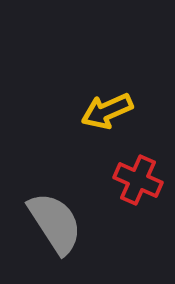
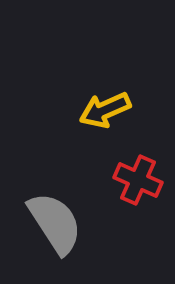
yellow arrow: moved 2 px left, 1 px up
